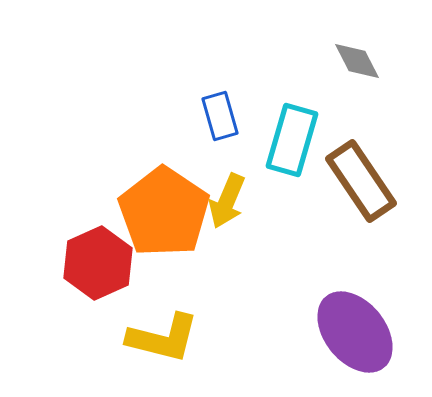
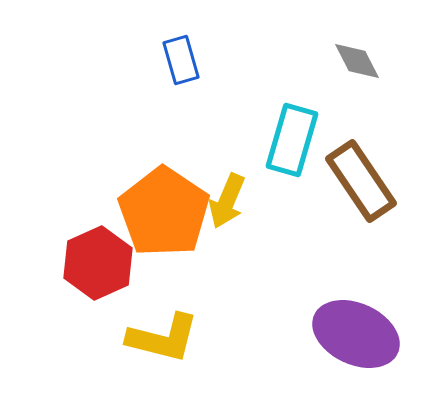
blue rectangle: moved 39 px left, 56 px up
purple ellipse: moved 1 px right, 2 px down; rotated 26 degrees counterclockwise
